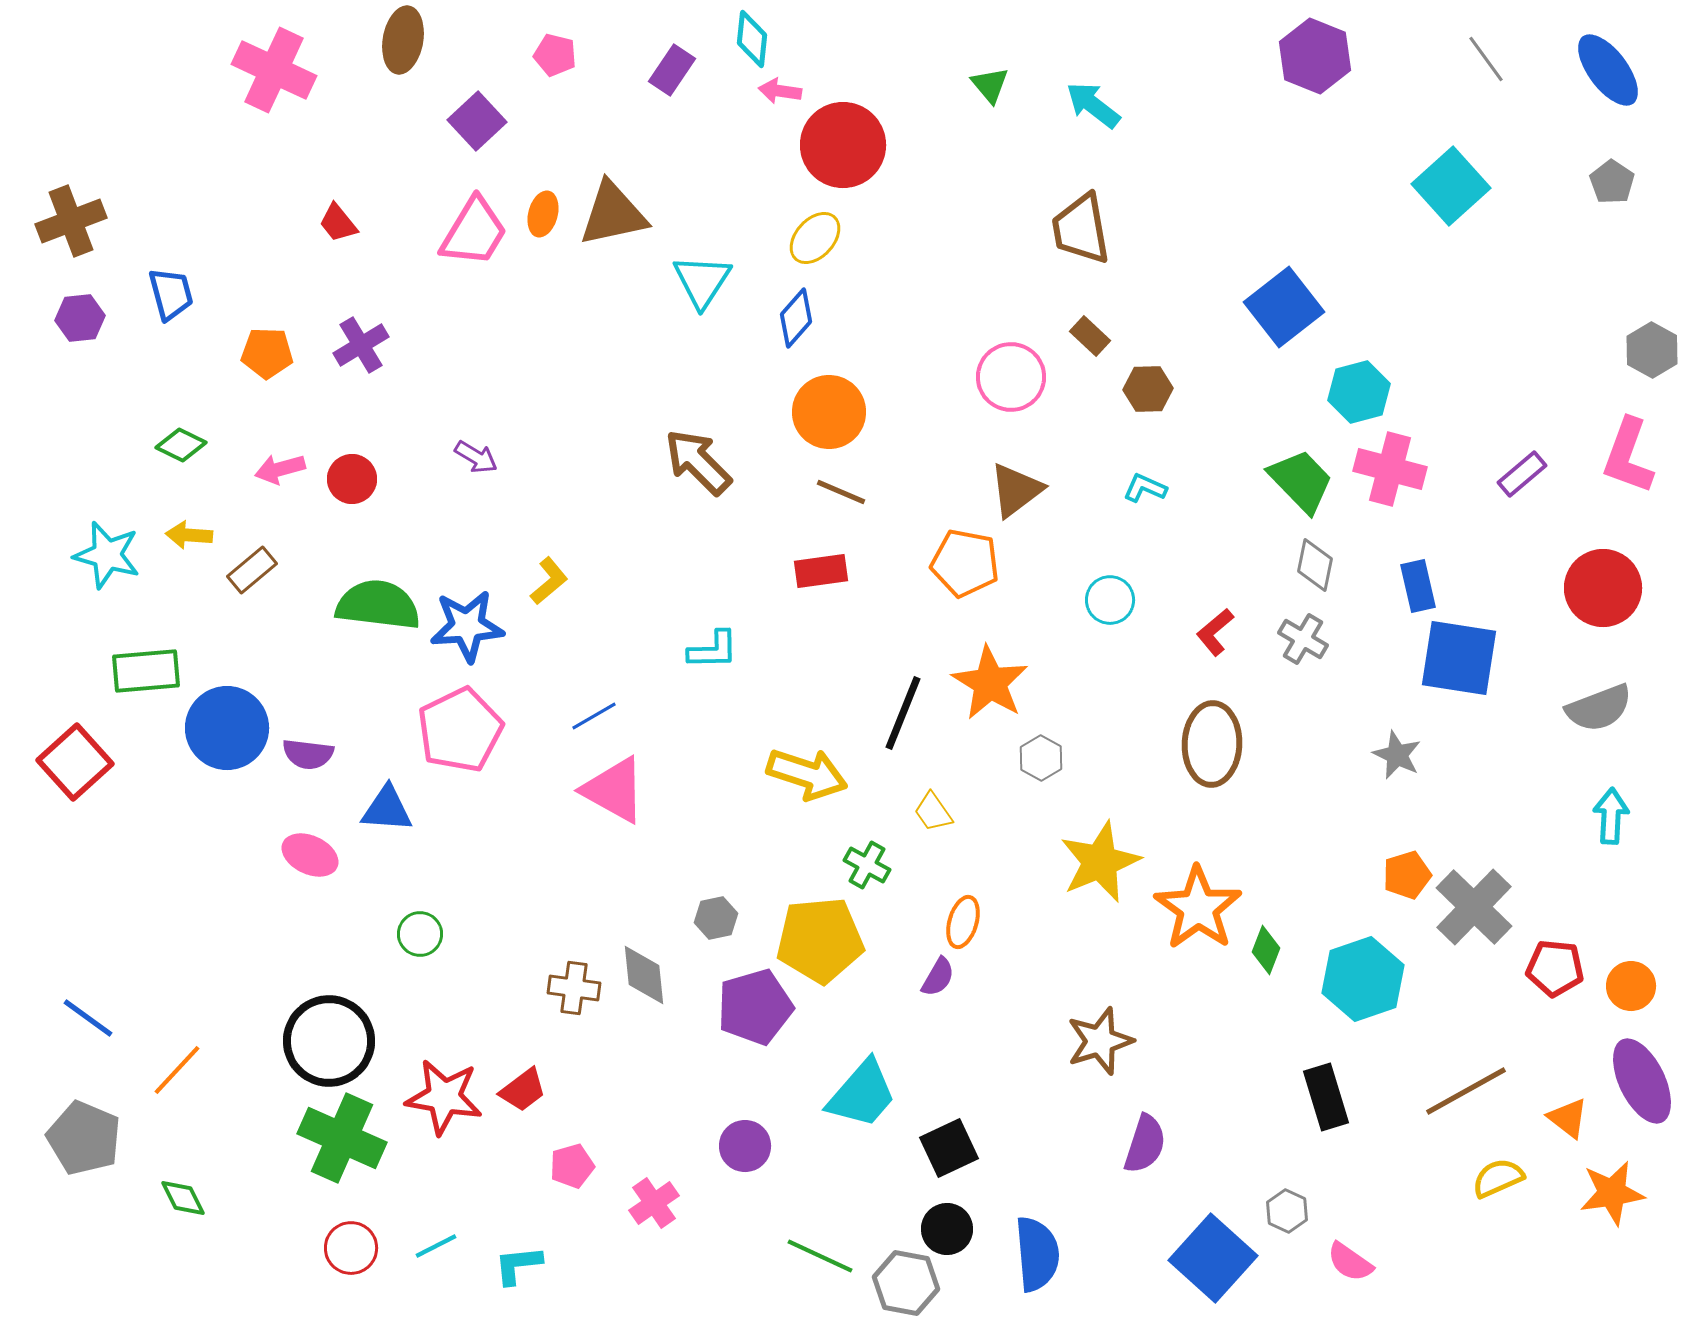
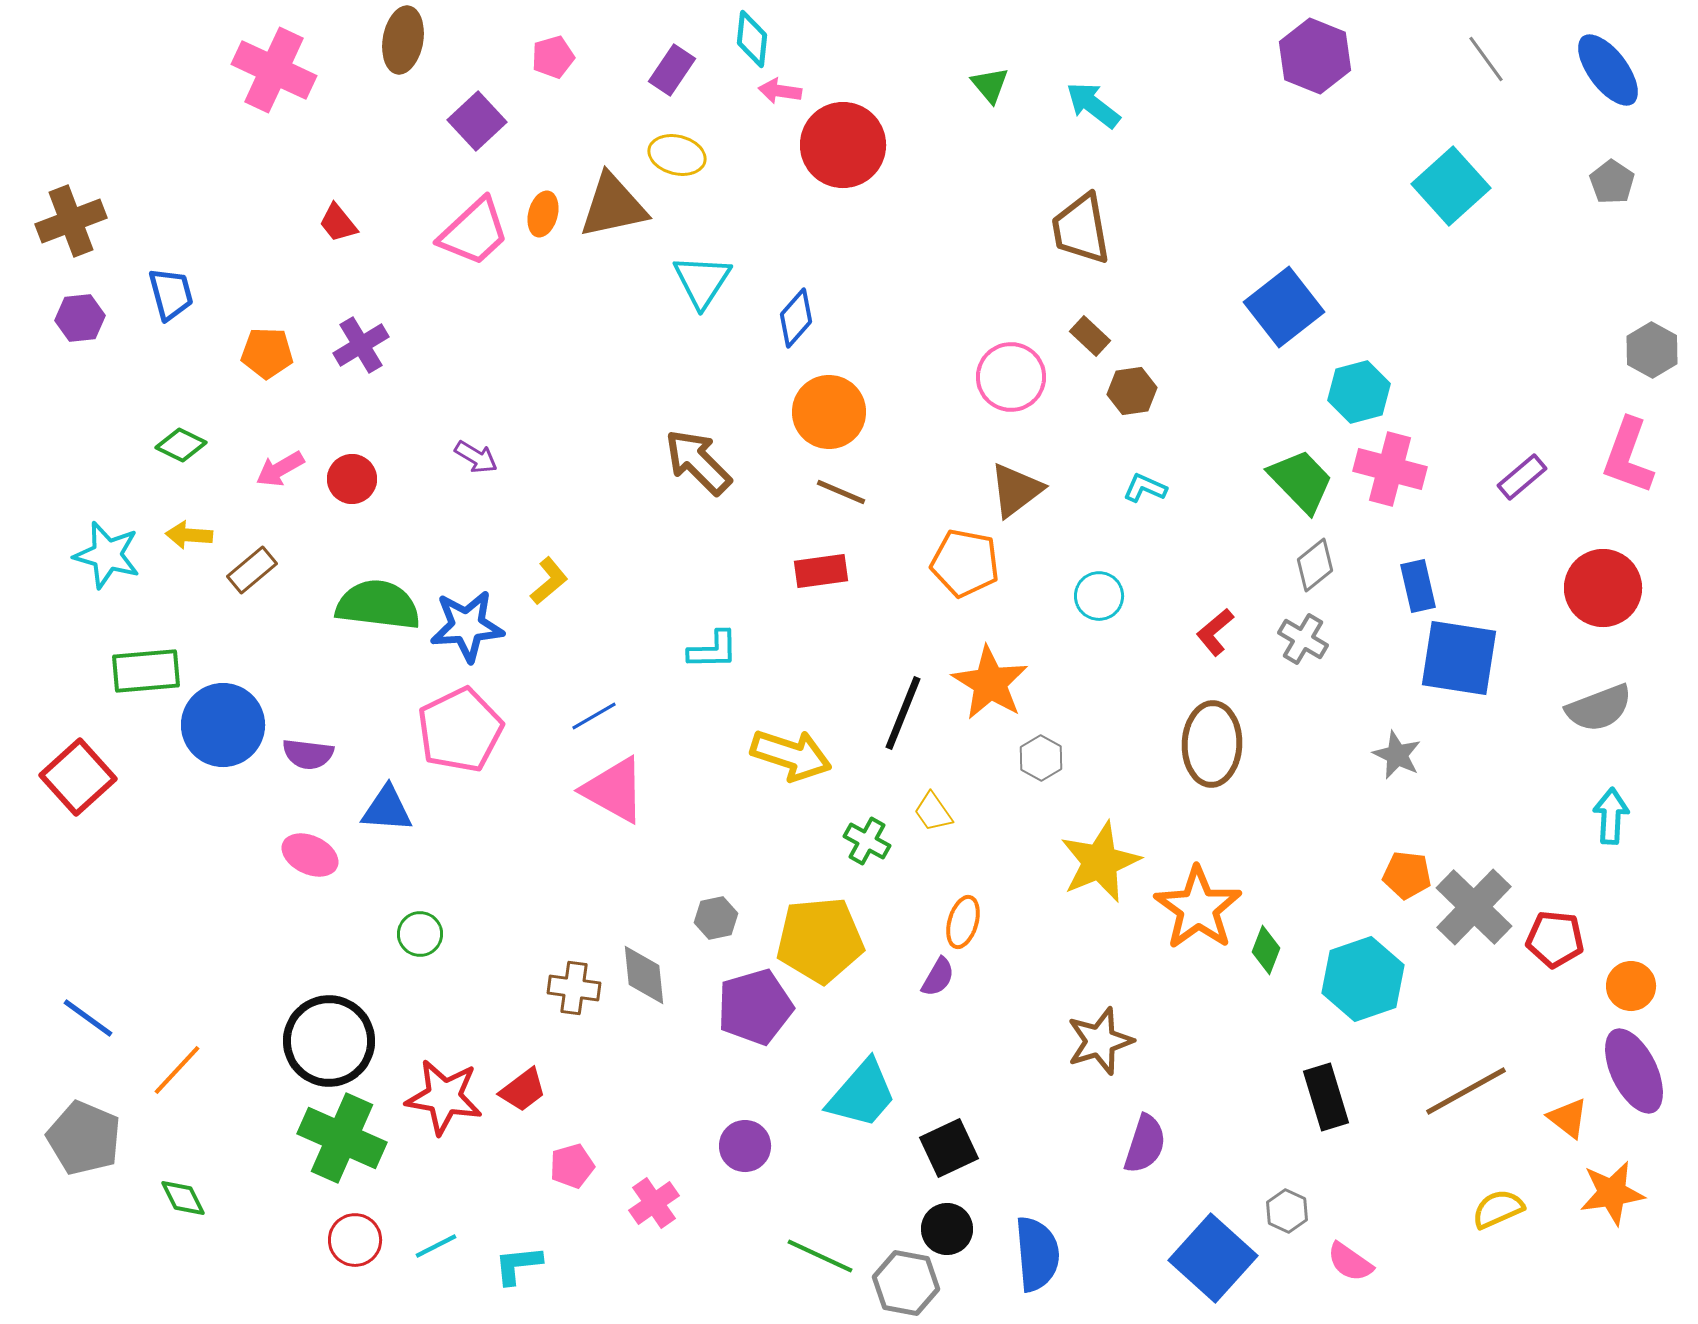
pink pentagon at (555, 55): moved 2 px left, 2 px down; rotated 30 degrees counterclockwise
brown triangle at (613, 214): moved 8 px up
pink trapezoid at (474, 232): rotated 16 degrees clockwise
yellow ellipse at (815, 238): moved 138 px left, 83 px up; rotated 62 degrees clockwise
brown hexagon at (1148, 389): moved 16 px left, 2 px down; rotated 6 degrees counterclockwise
pink arrow at (280, 469): rotated 15 degrees counterclockwise
purple rectangle at (1522, 474): moved 3 px down
gray diamond at (1315, 565): rotated 40 degrees clockwise
cyan circle at (1110, 600): moved 11 px left, 4 px up
blue circle at (227, 728): moved 4 px left, 3 px up
red square at (75, 762): moved 3 px right, 15 px down
yellow arrow at (807, 774): moved 16 px left, 19 px up
green cross at (867, 865): moved 24 px up
orange pentagon at (1407, 875): rotated 24 degrees clockwise
red pentagon at (1555, 968): moved 29 px up
purple ellipse at (1642, 1081): moved 8 px left, 10 px up
yellow semicircle at (1498, 1178): moved 31 px down
red circle at (351, 1248): moved 4 px right, 8 px up
